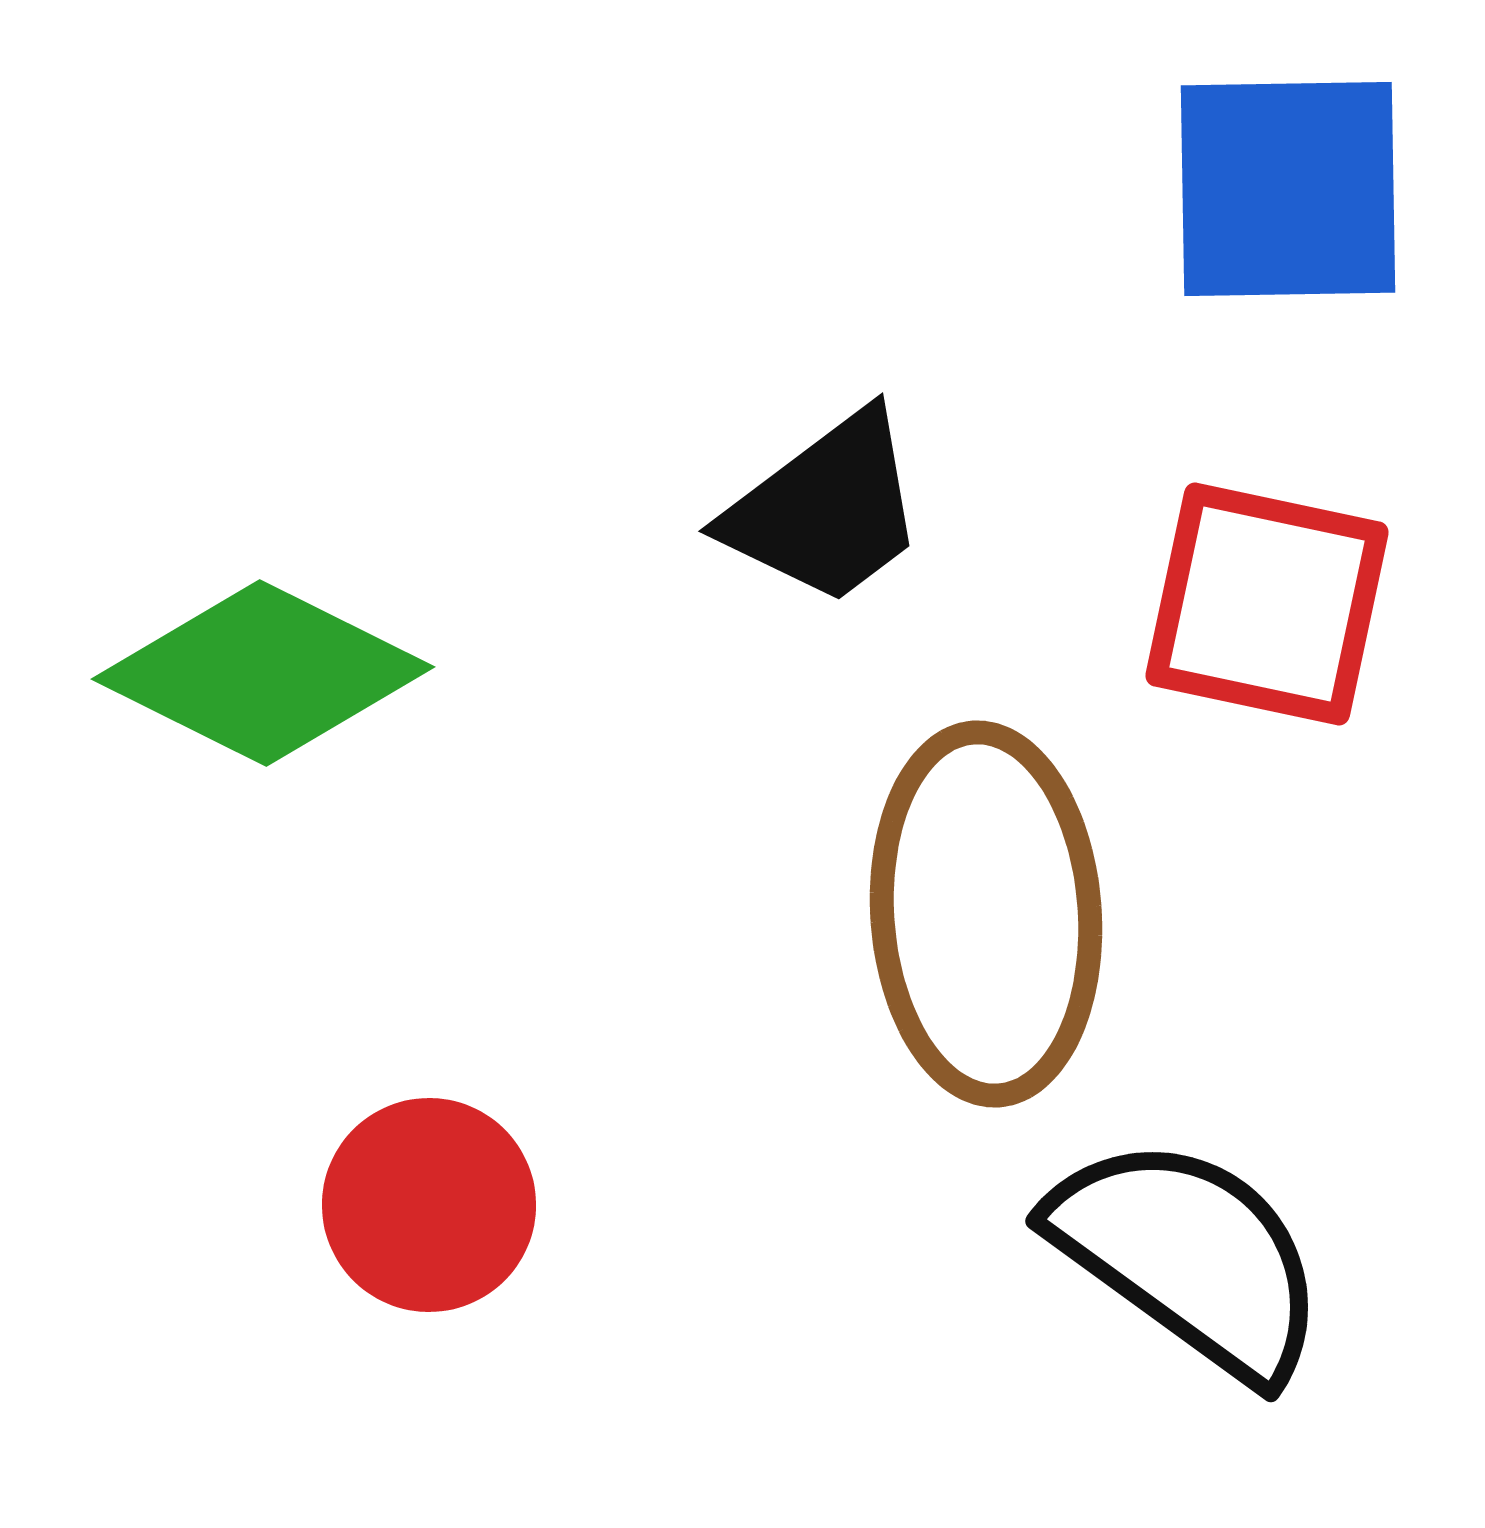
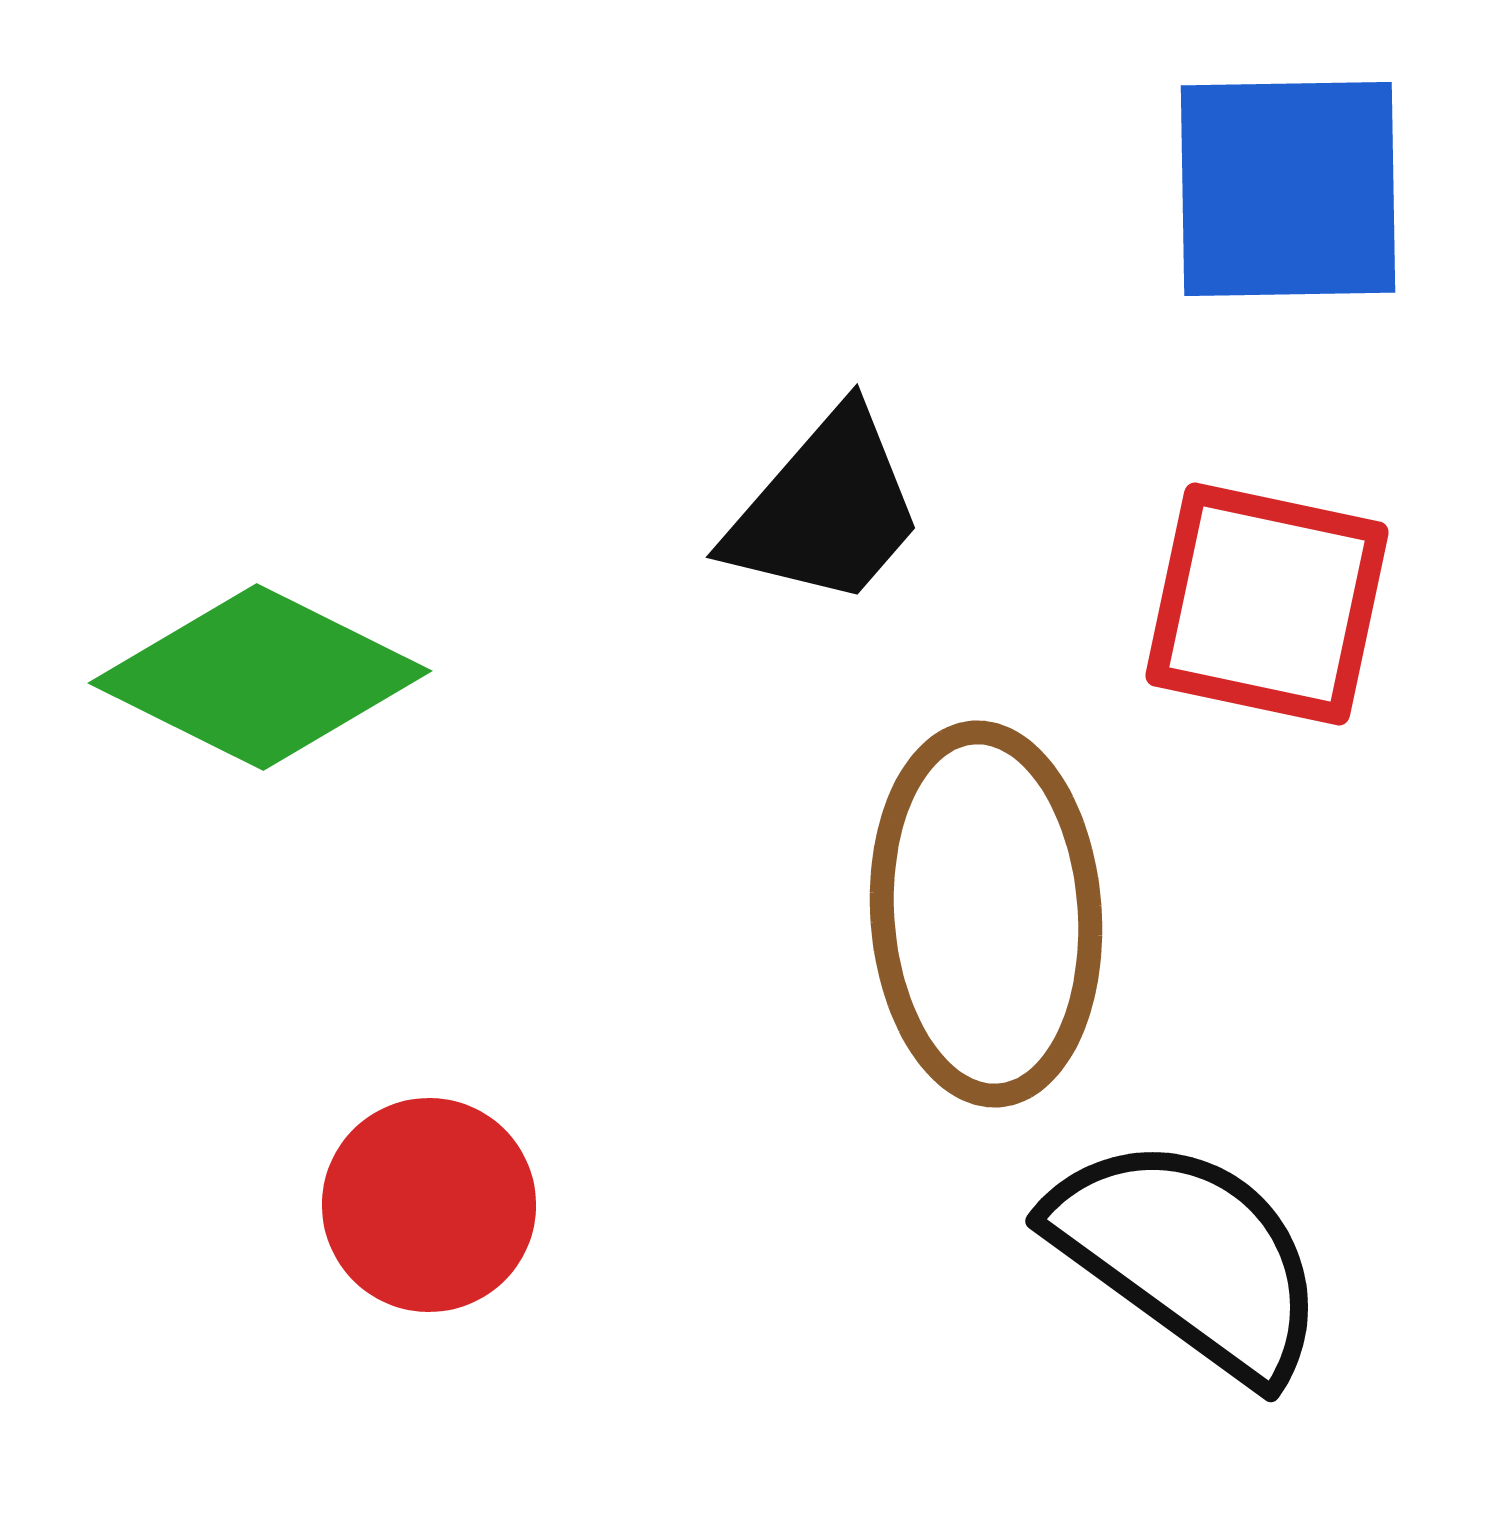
black trapezoid: rotated 12 degrees counterclockwise
green diamond: moved 3 px left, 4 px down
